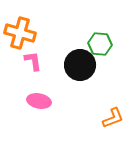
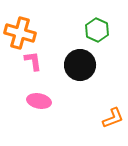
green hexagon: moved 3 px left, 14 px up; rotated 20 degrees clockwise
